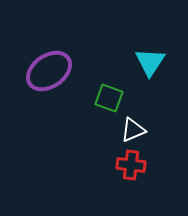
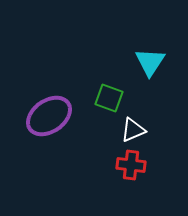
purple ellipse: moved 45 px down
